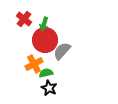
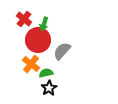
red circle: moved 7 px left
orange cross: moved 3 px left; rotated 24 degrees counterclockwise
black star: rotated 14 degrees clockwise
